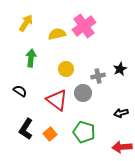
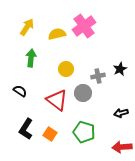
yellow arrow: moved 1 px right, 4 px down
orange square: rotated 16 degrees counterclockwise
